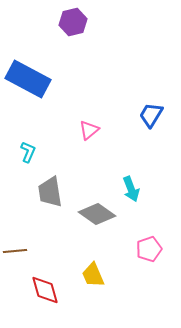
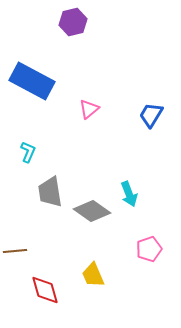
blue rectangle: moved 4 px right, 2 px down
pink triangle: moved 21 px up
cyan arrow: moved 2 px left, 5 px down
gray diamond: moved 5 px left, 3 px up
